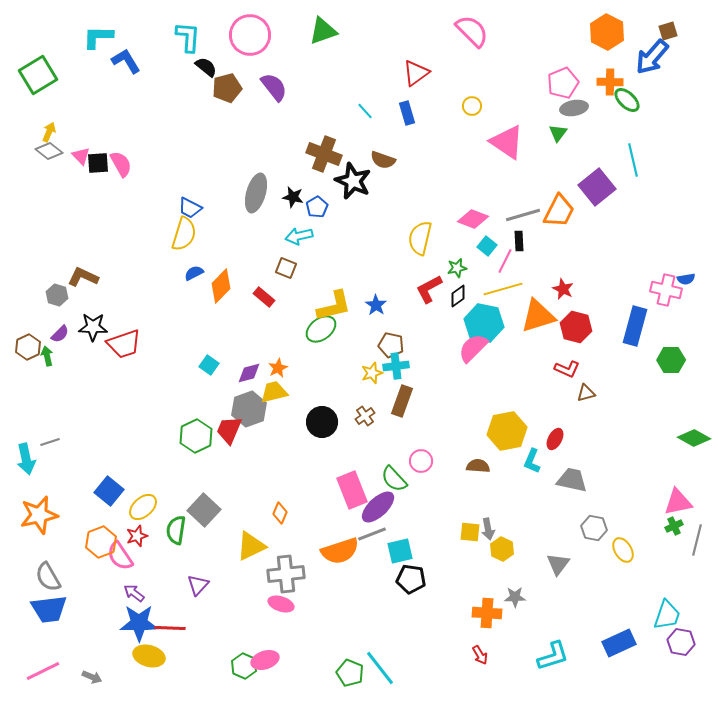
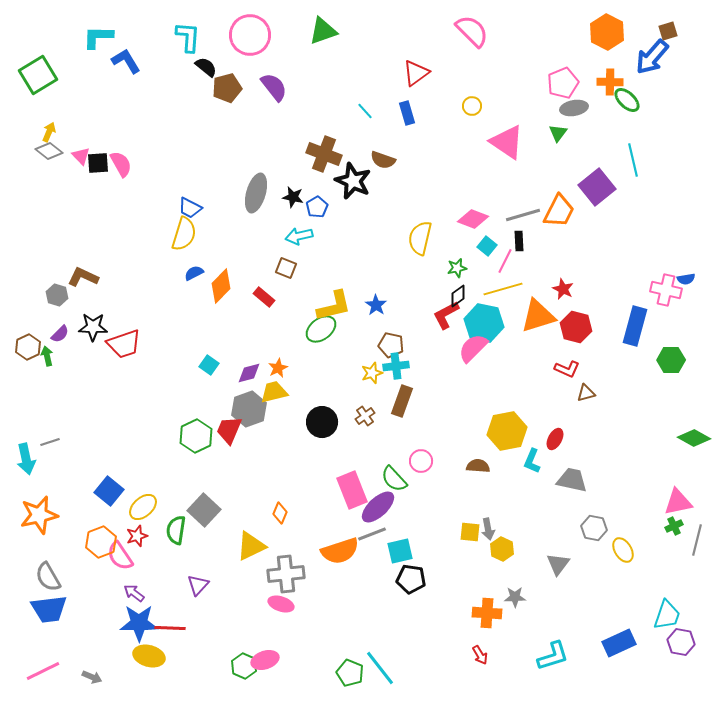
red L-shape at (429, 289): moved 17 px right, 26 px down
